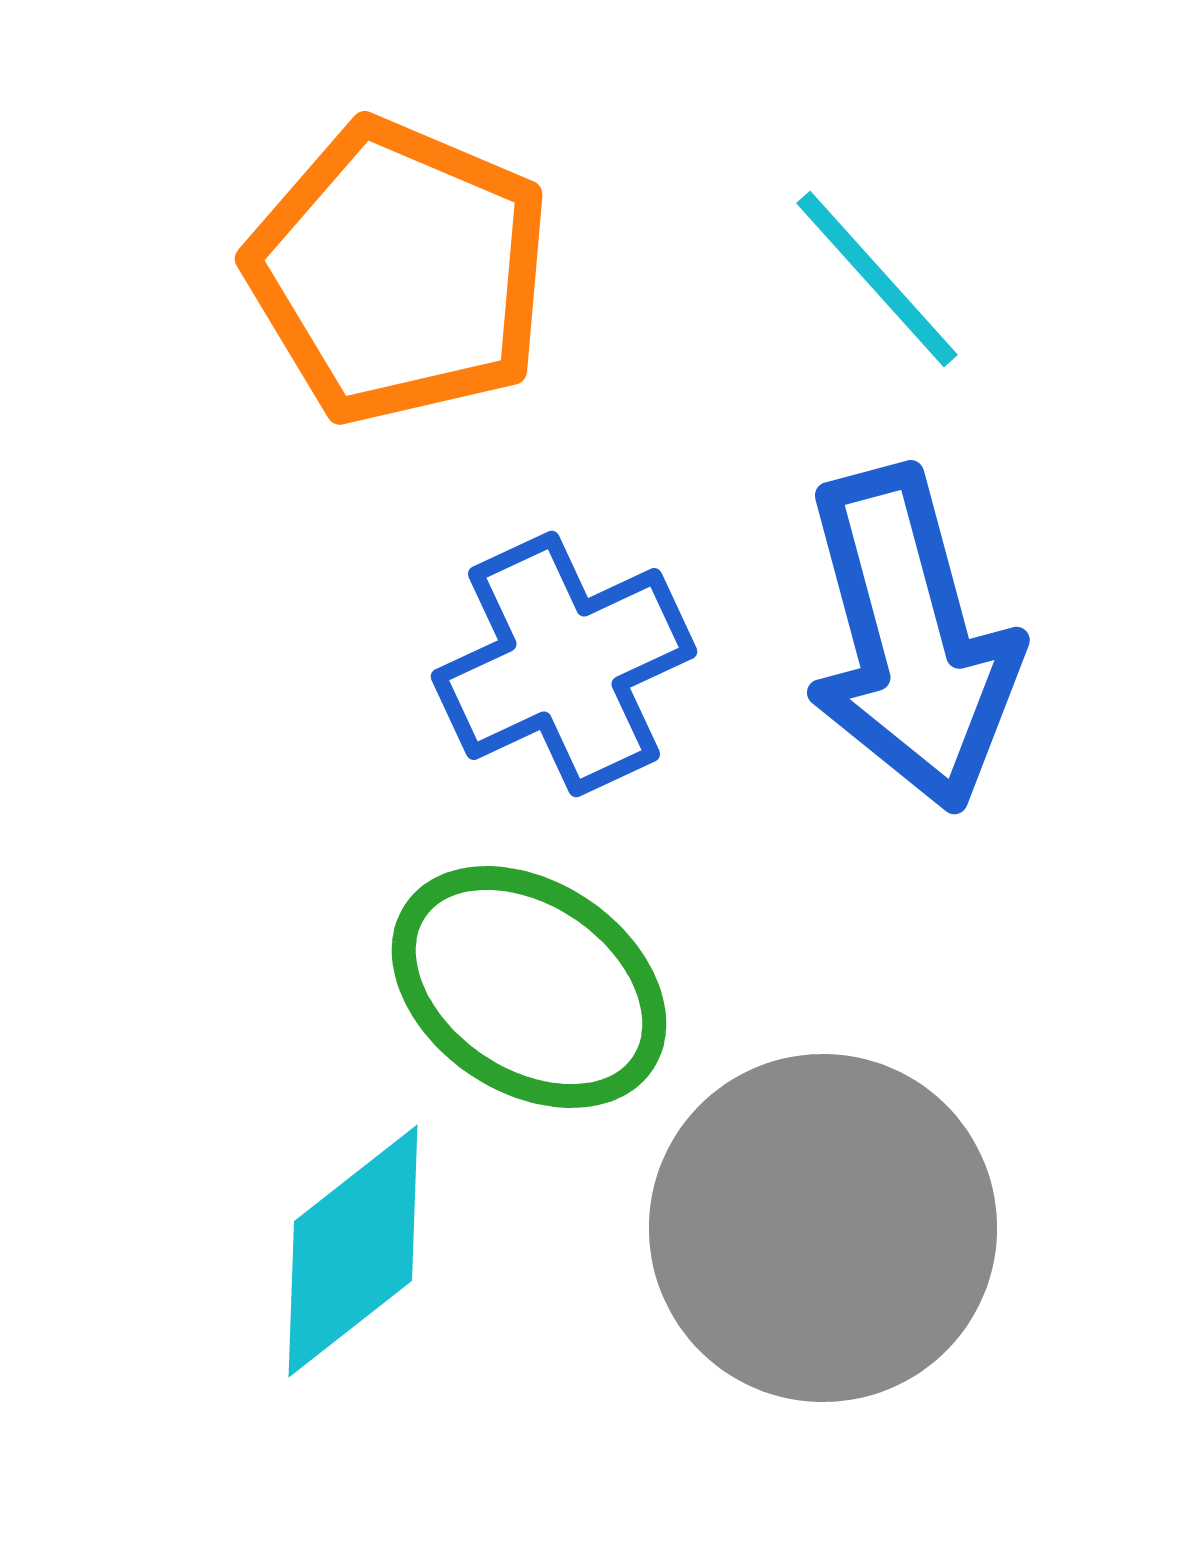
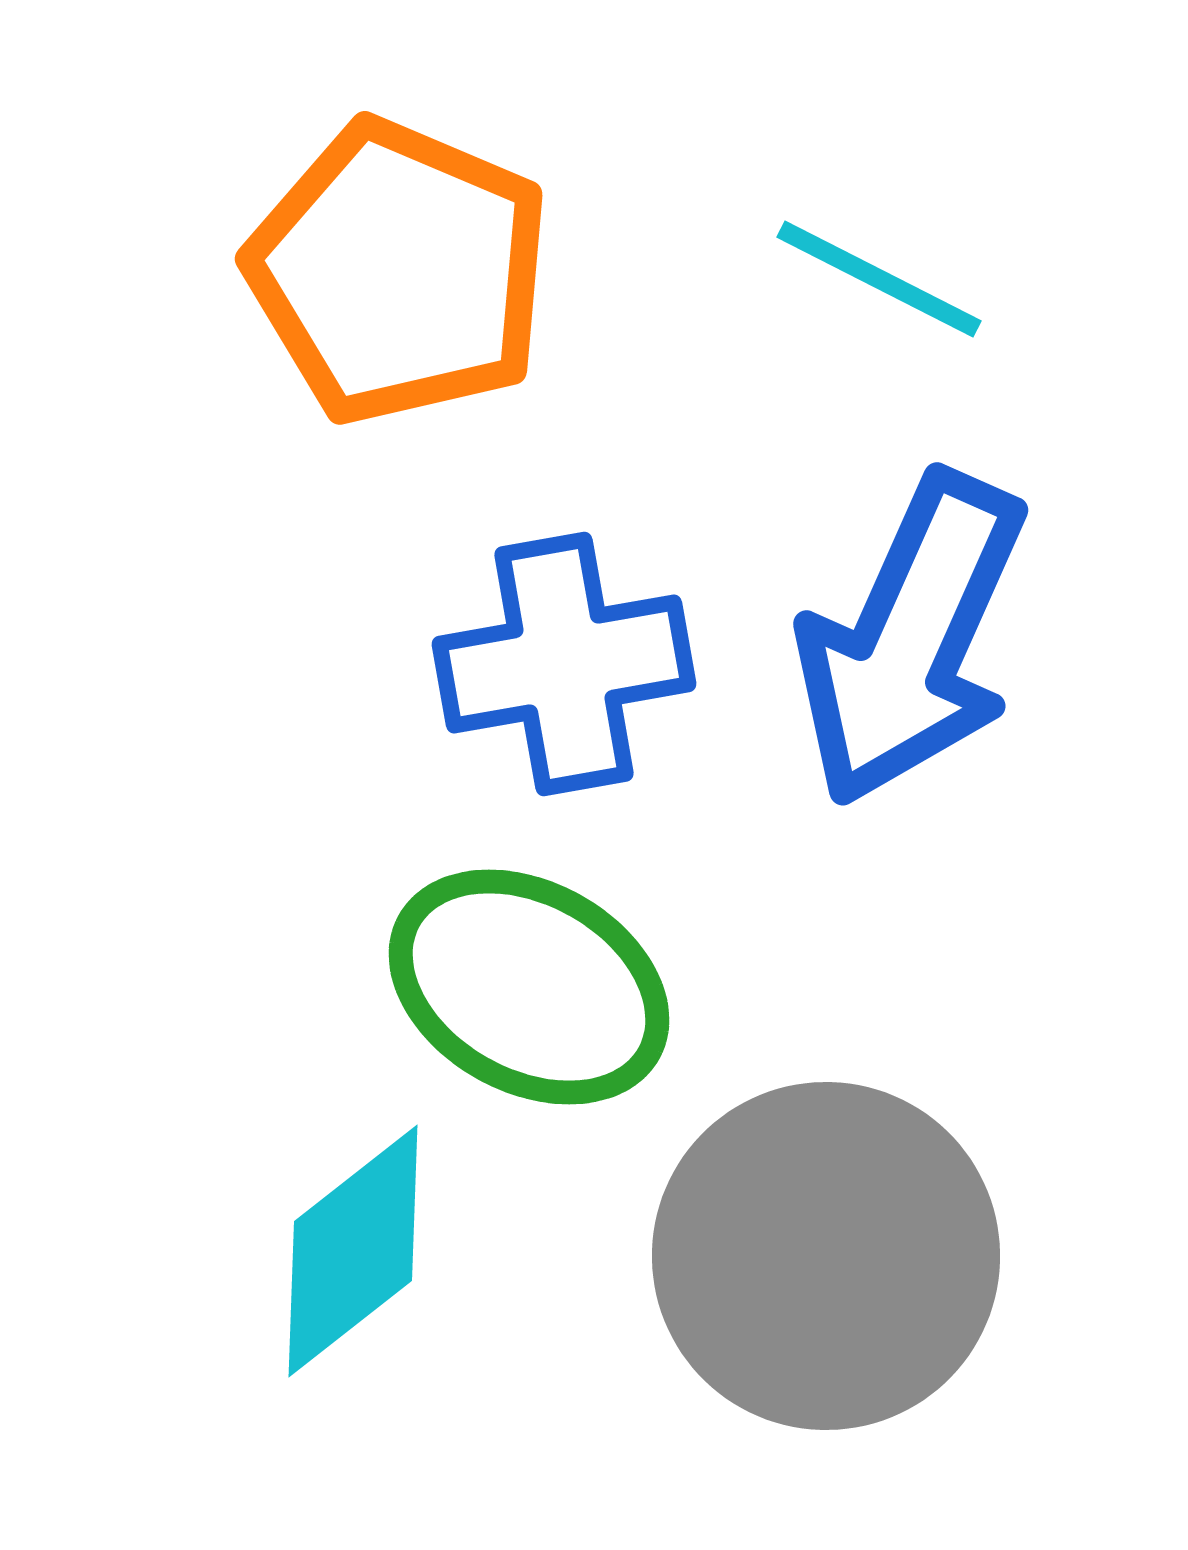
cyan line: moved 2 px right; rotated 21 degrees counterclockwise
blue arrow: rotated 39 degrees clockwise
blue cross: rotated 15 degrees clockwise
green ellipse: rotated 5 degrees counterclockwise
gray circle: moved 3 px right, 28 px down
